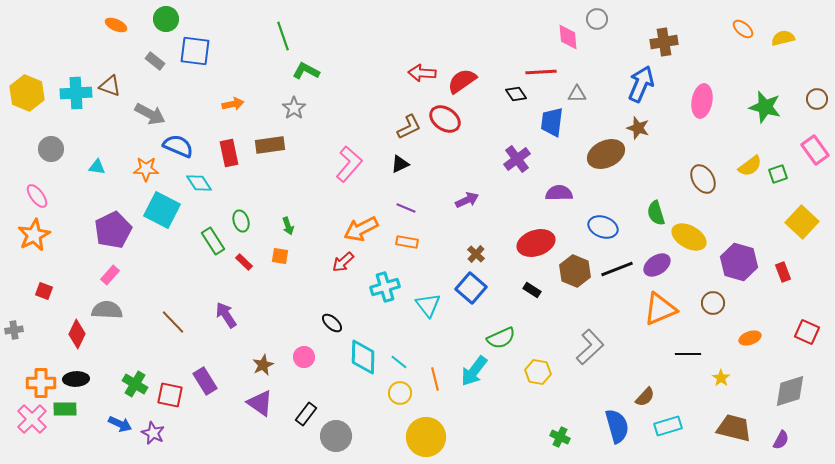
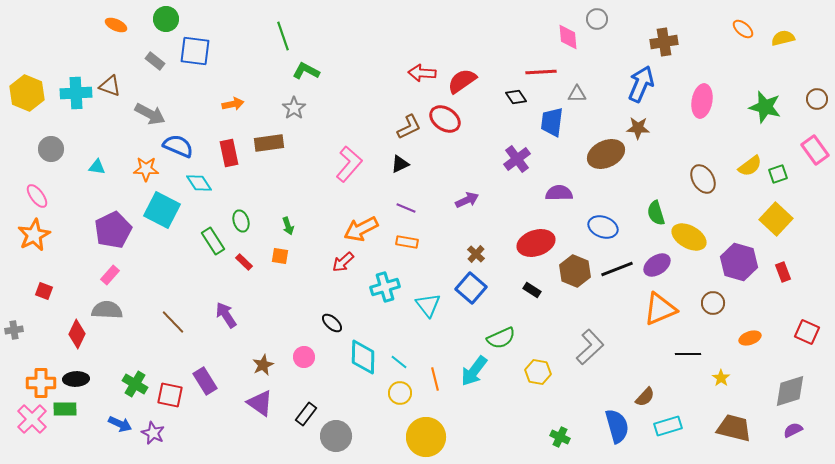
black diamond at (516, 94): moved 3 px down
brown star at (638, 128): rotated 15 degrees counterclockwise
brown rectangle at (270, 145): moved 1 px left, 2 px up
yellow square at (802, 222): moved 26 px left, 3 px up
purple semicircle at (781, 440): moved 12 px right, 10 px up; rotated 144 degrees counterclockwise
